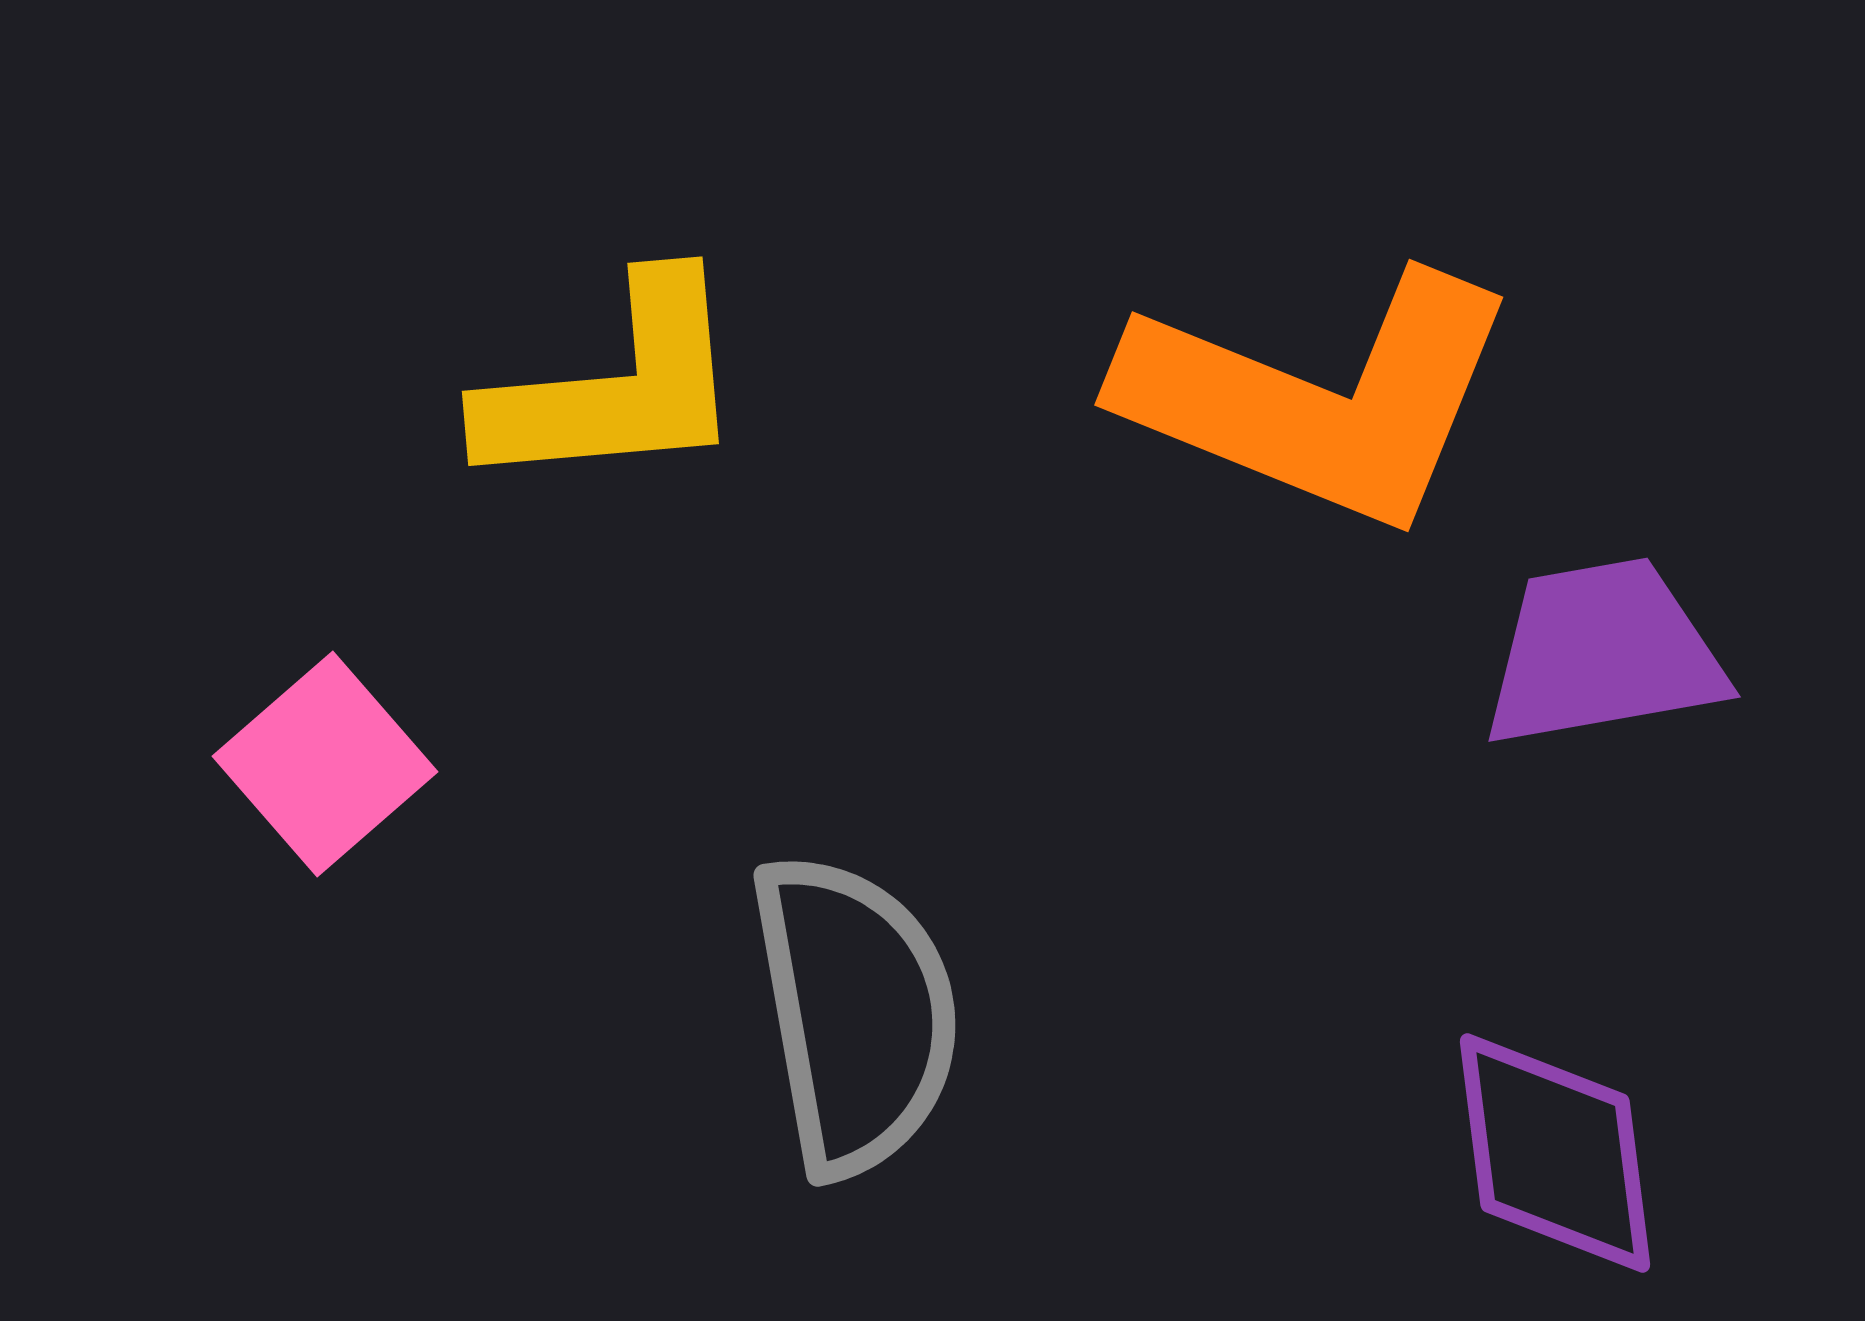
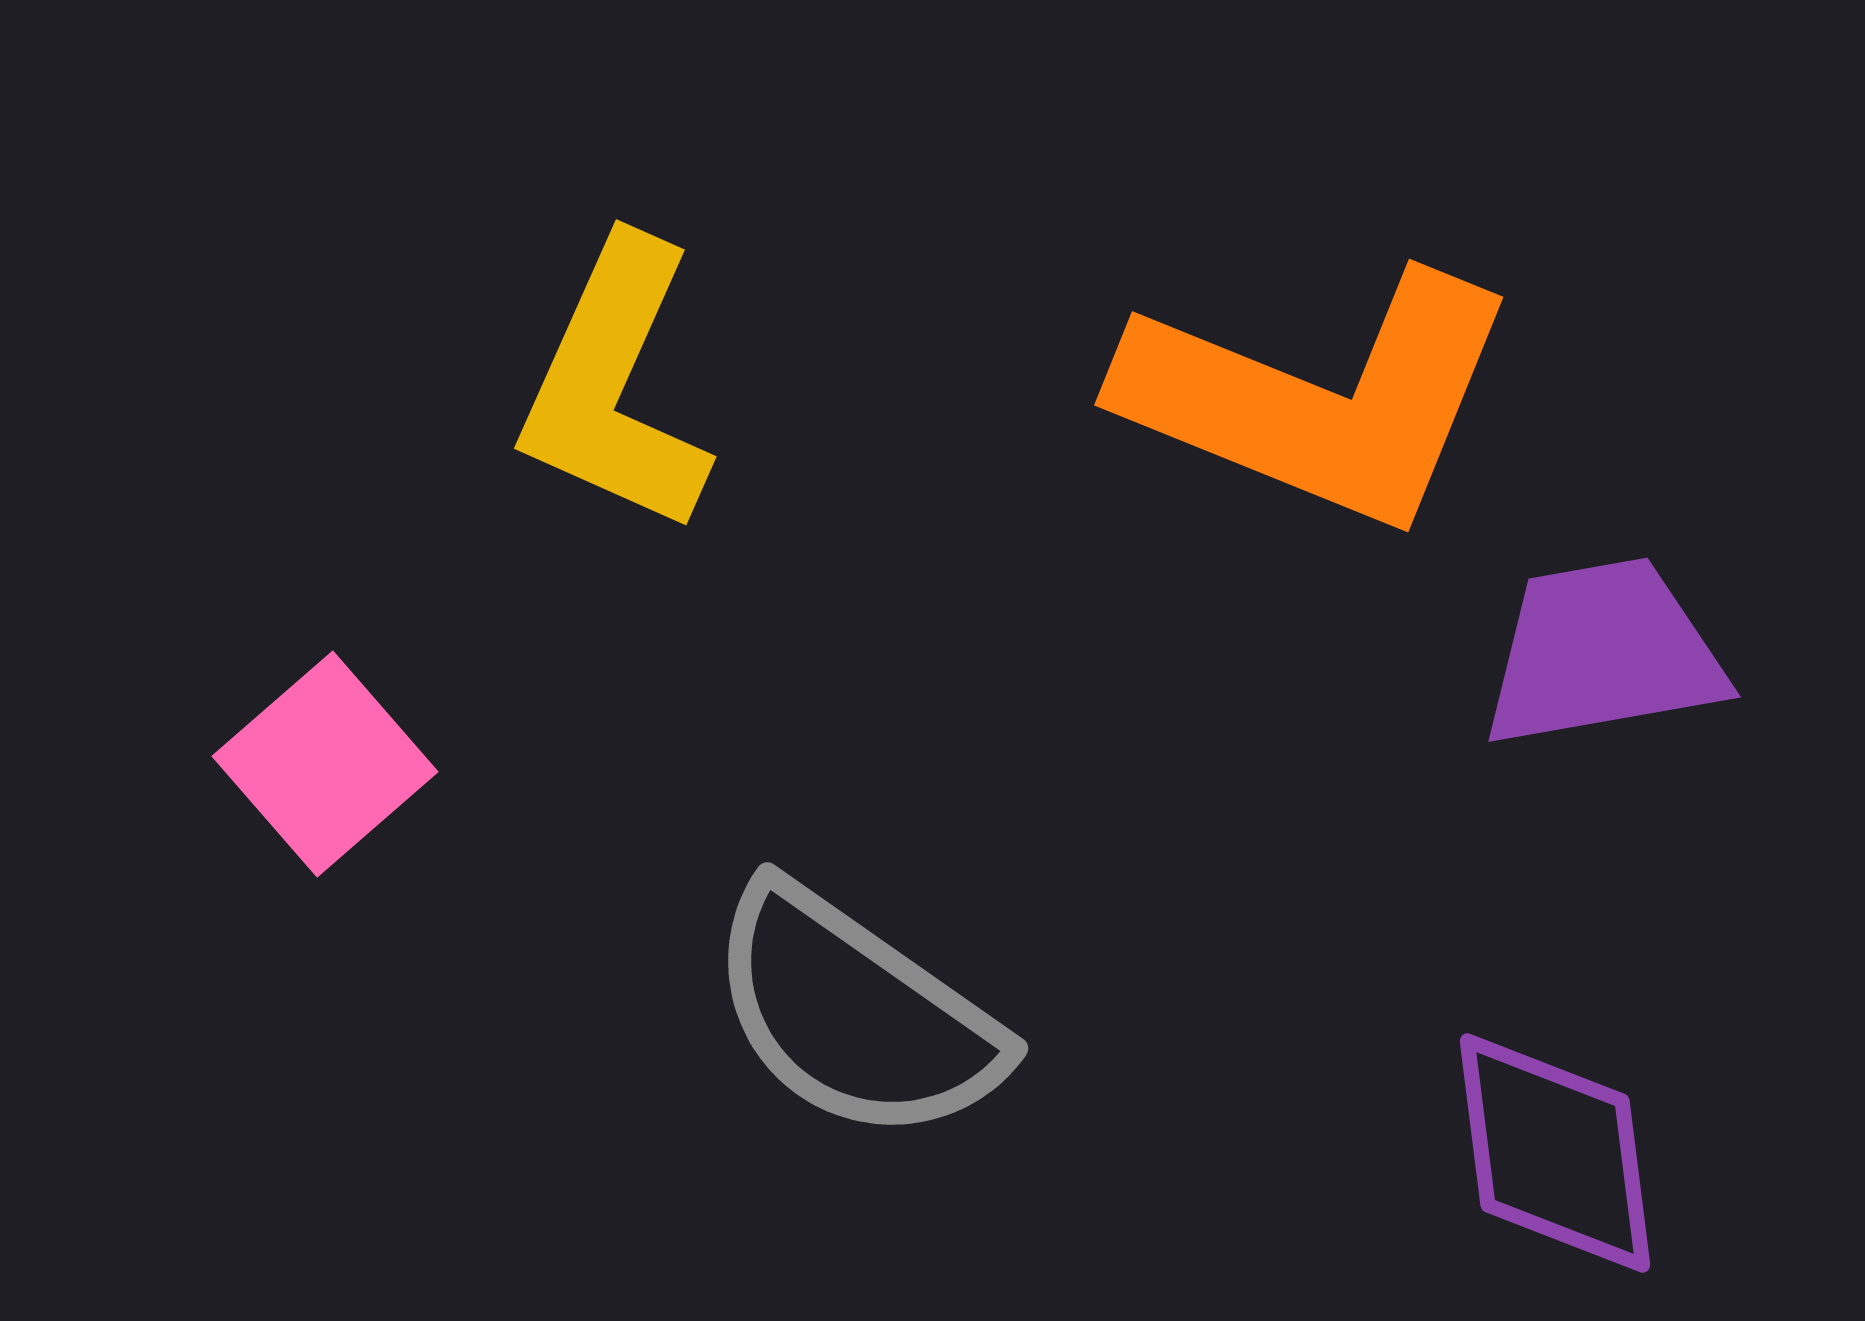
yellow L-shape: rotated 119 degrees clockwise
gray semicircle: rotated 135 degrees clockwise
